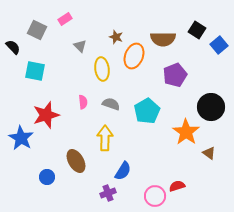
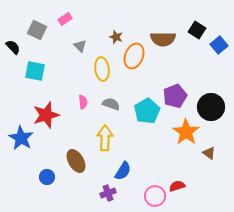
purple pentagon: moved 21 px down
